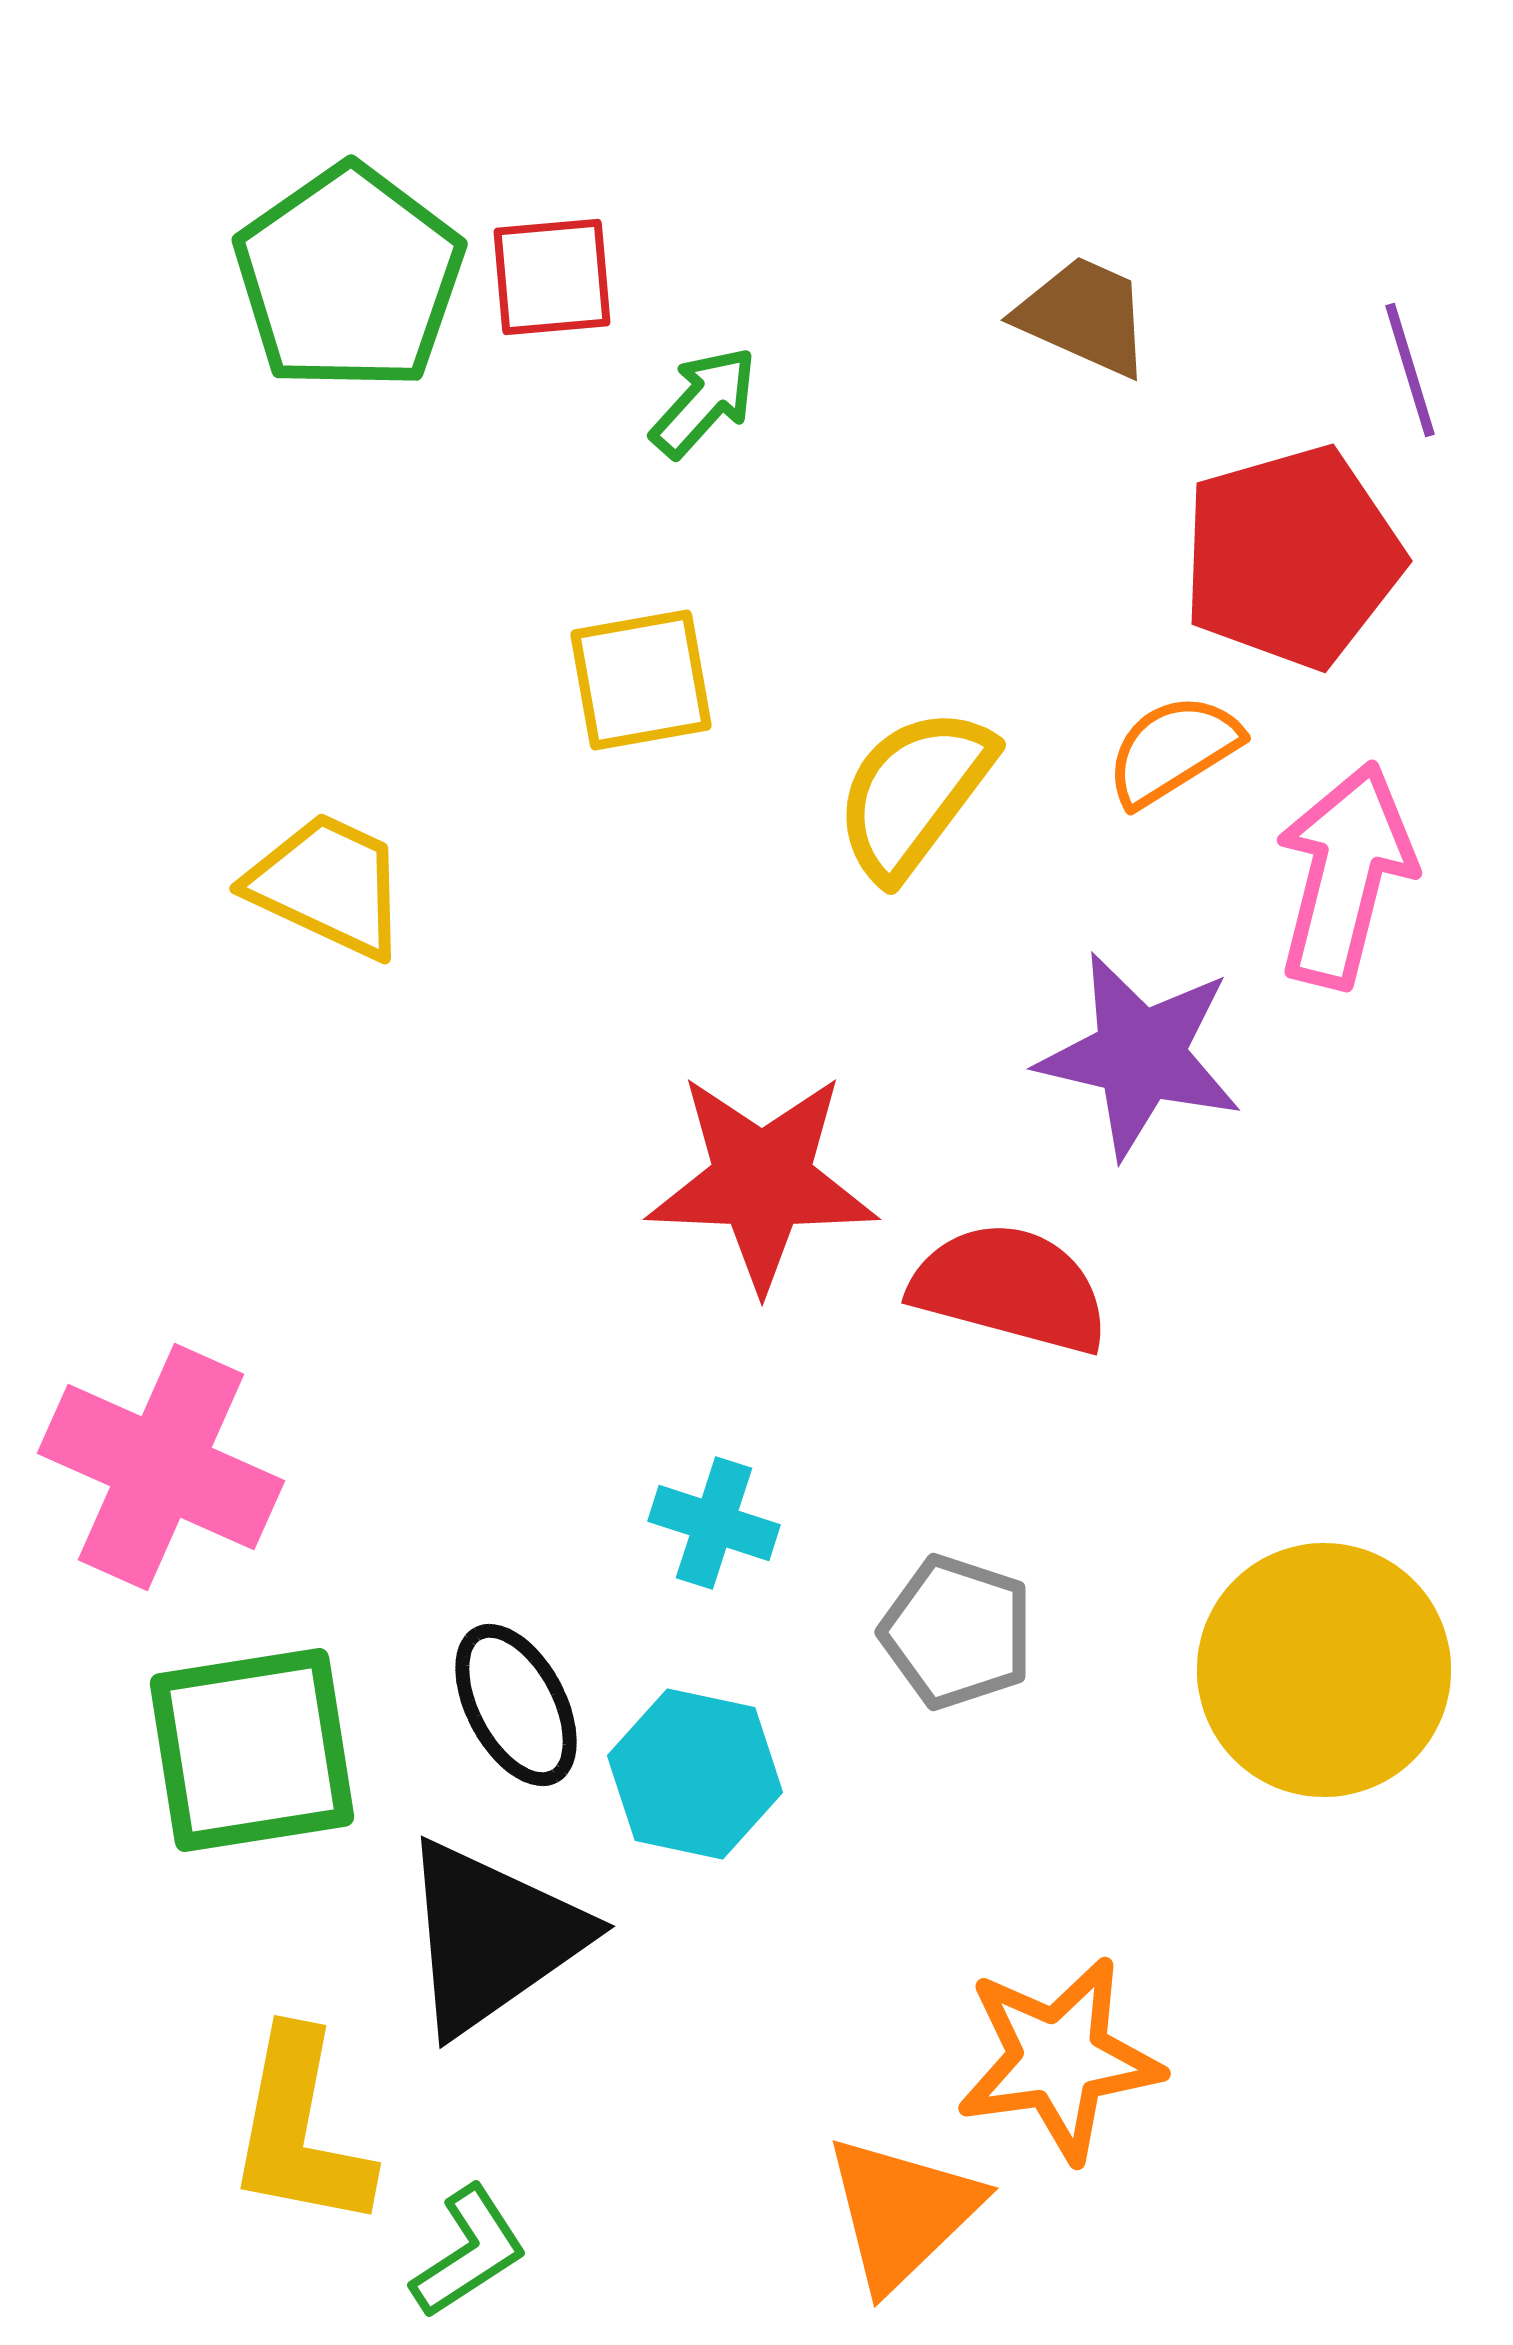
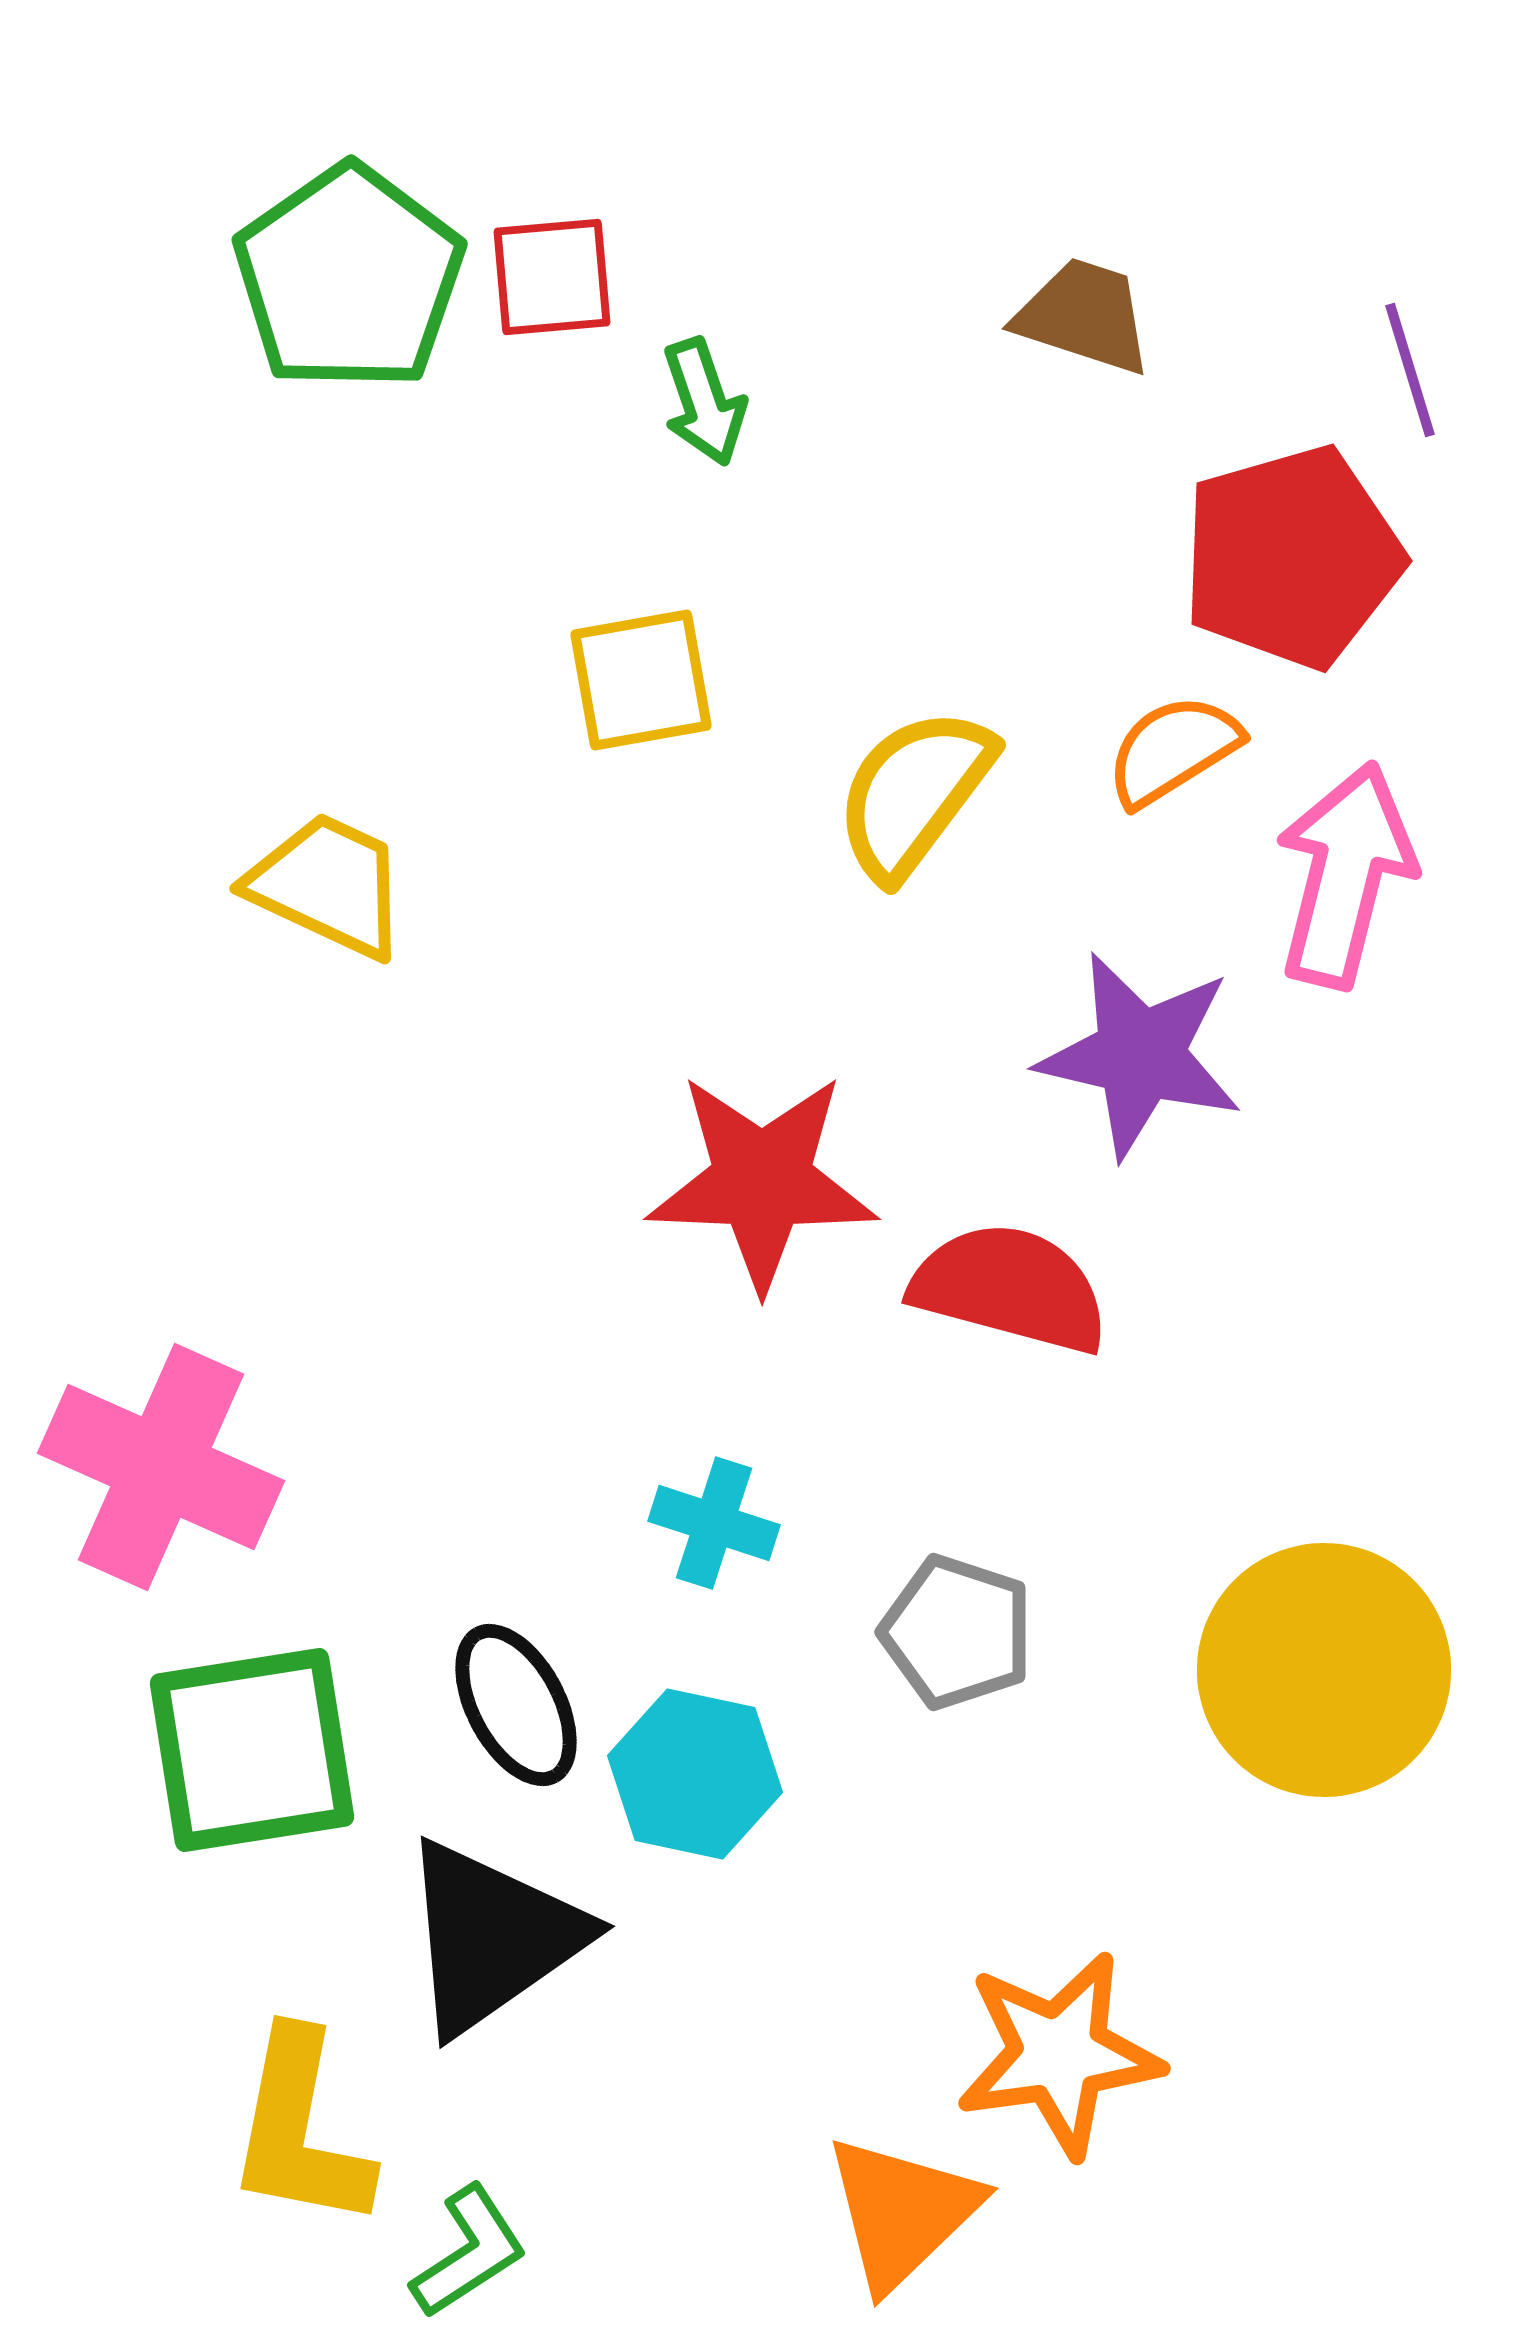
brown trapezoid: rotated 6 degrees counterclockwise
green arrow: rotated 119 degrees clockwise
orange star: moved 5 px up
